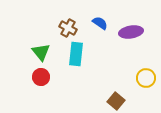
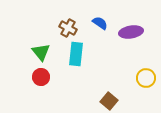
brown square: moved 7 px left
